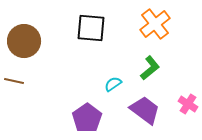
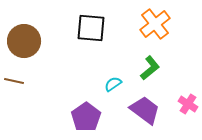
purple pentagon: moved 1 px left, 1 px up
